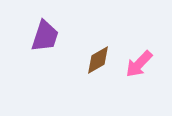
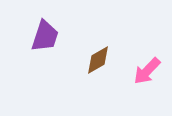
pink arrow: moved 8 px right, 7 px down
